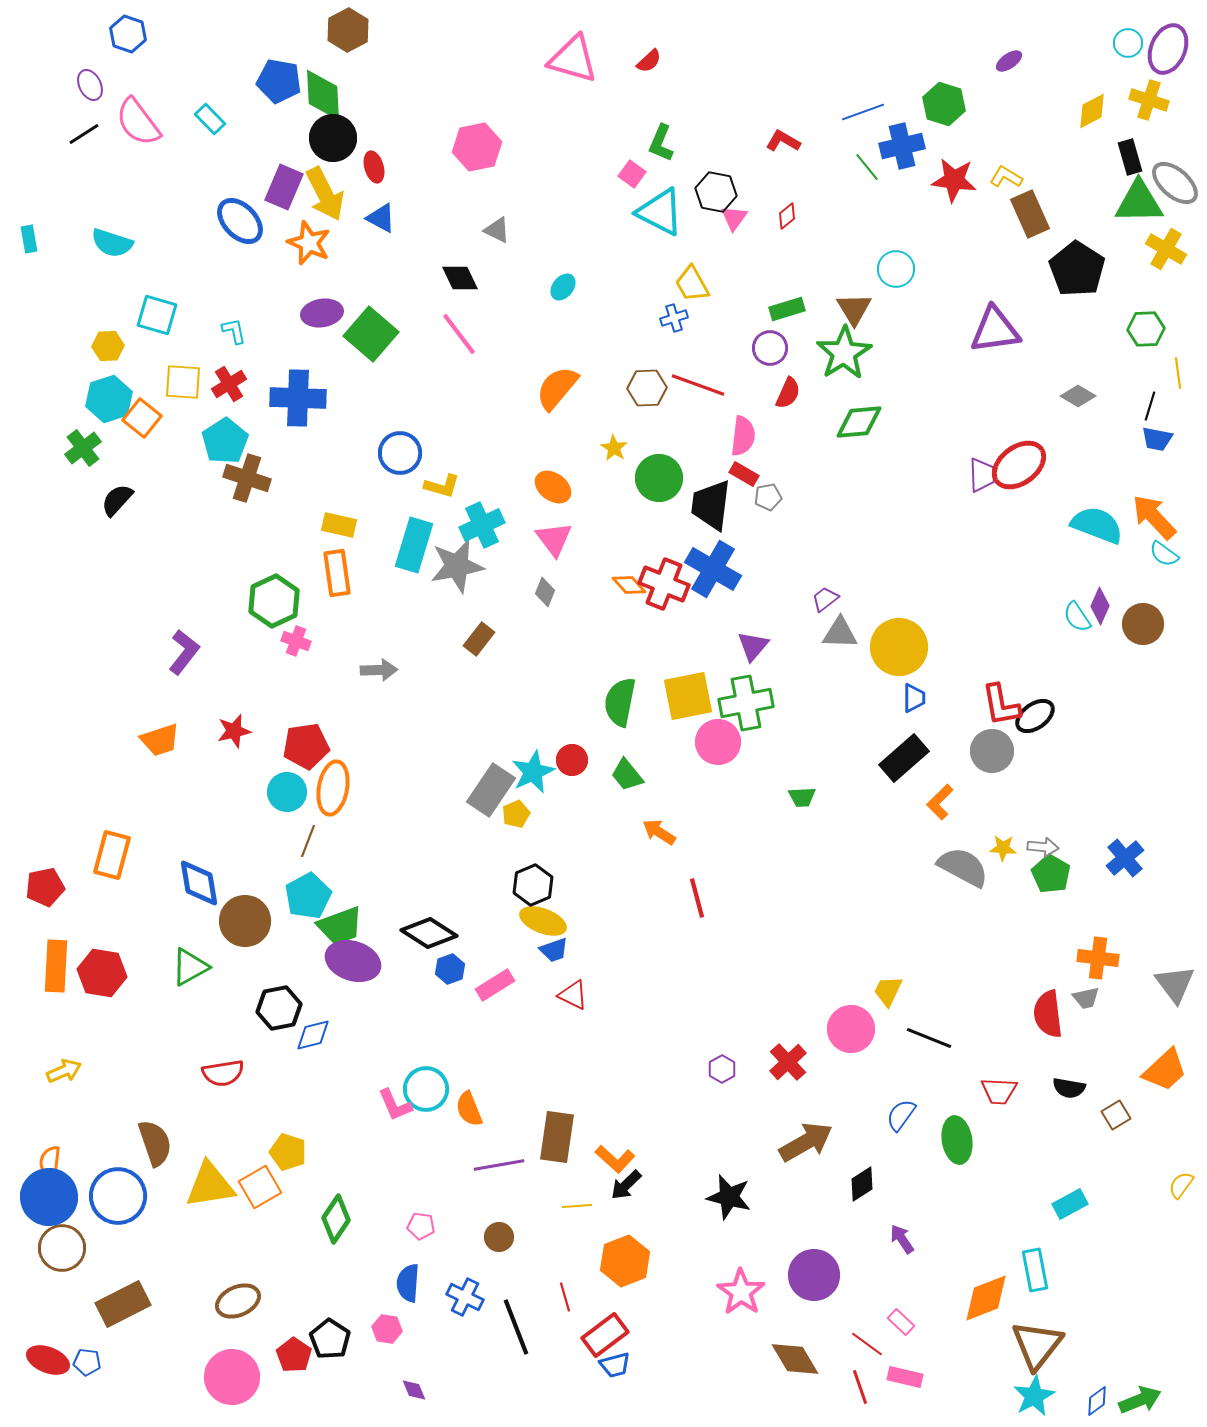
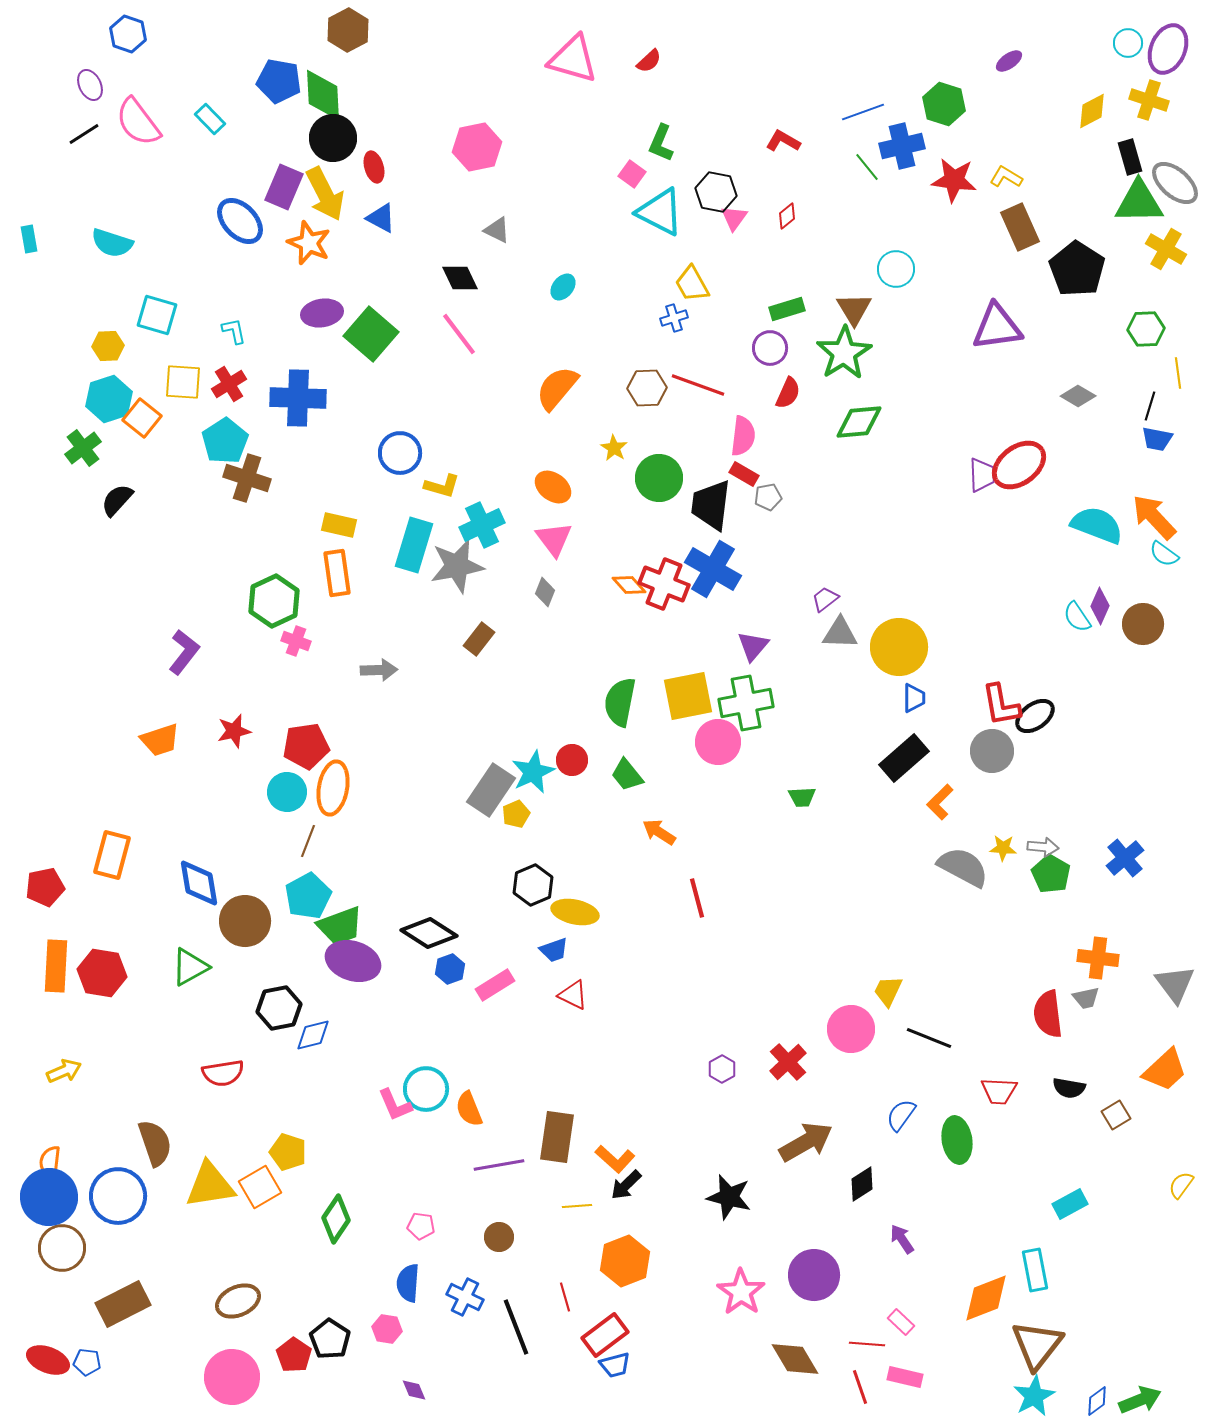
brown rectangle at (1030, 214): moved 10 px left, 13 px down
purple triangle at (995, 330): moved 2 px right, 3 px up
yellow ellipse at (543, 921): moved 32 px right, 9 px up; rotated 9 degrees counterclockwise
red line at (867, 1344): rotated 32 degrees counterclockwise
